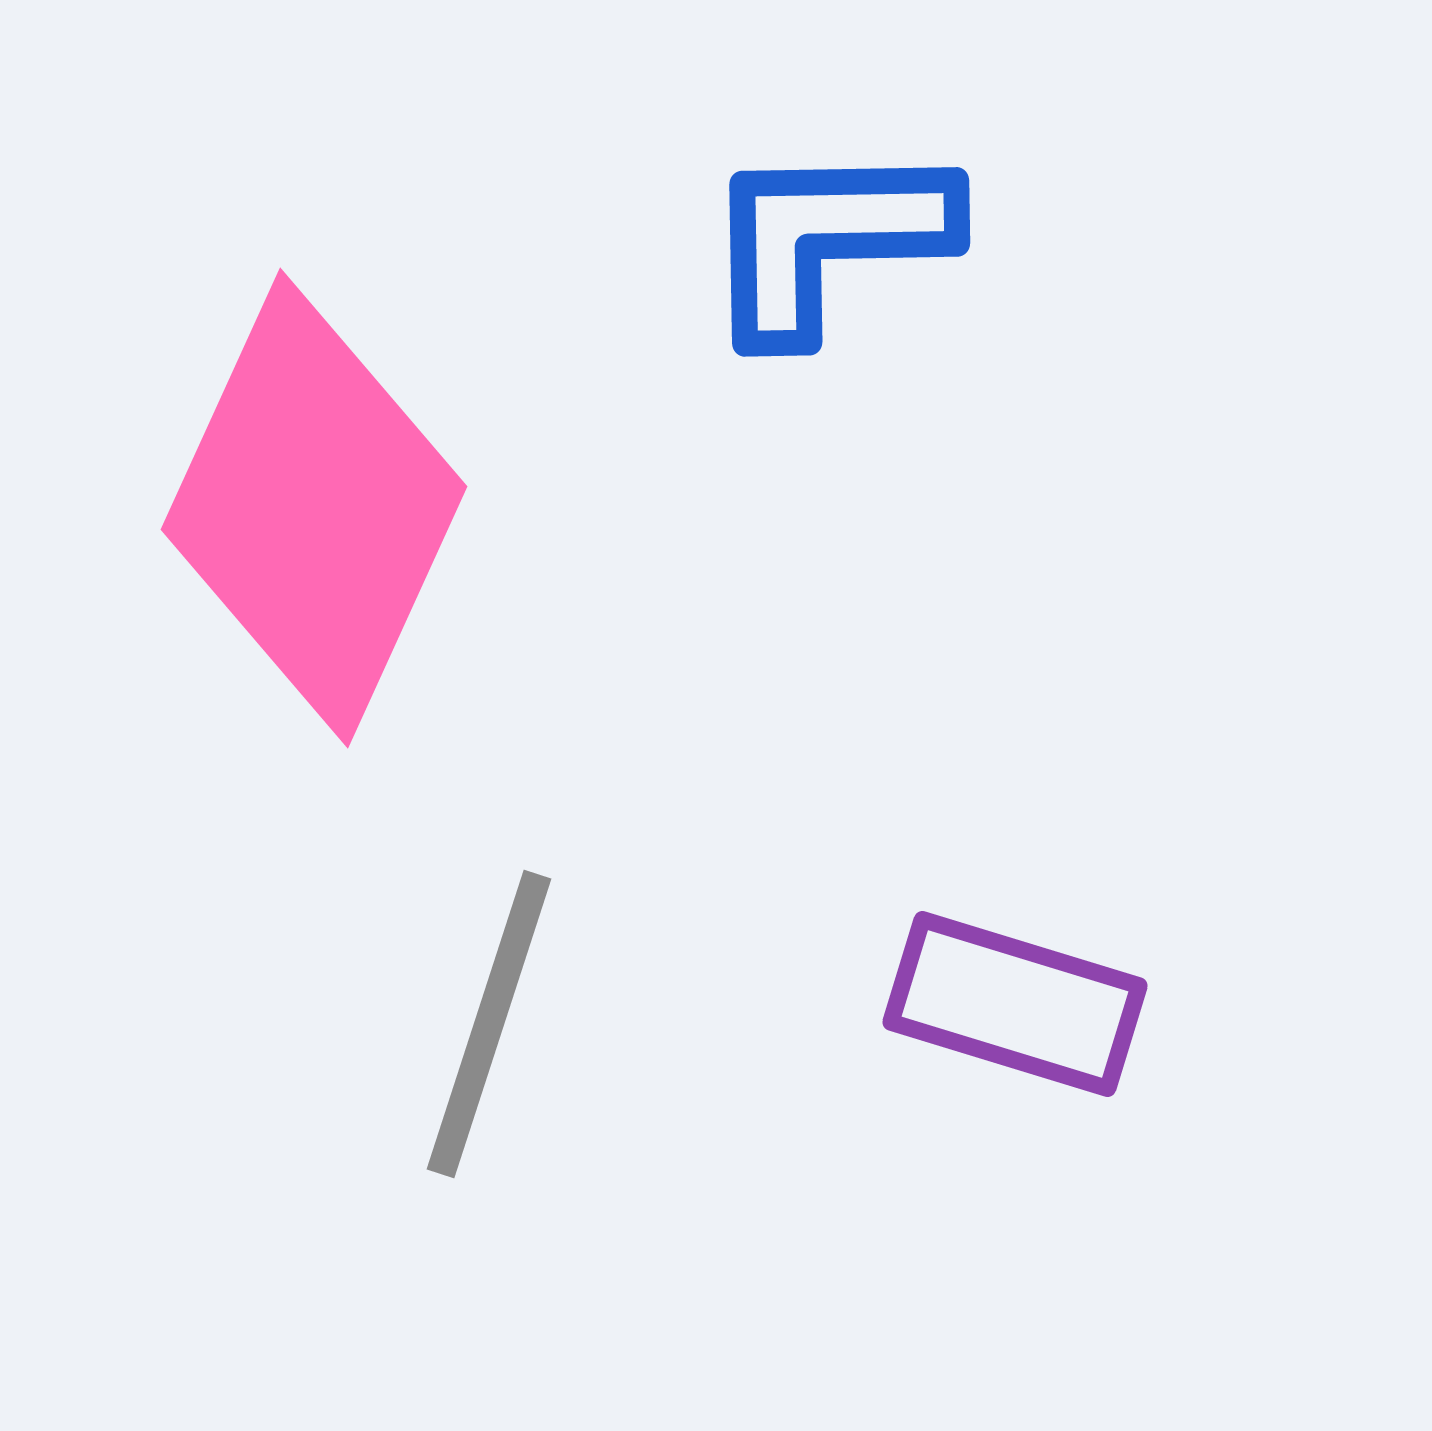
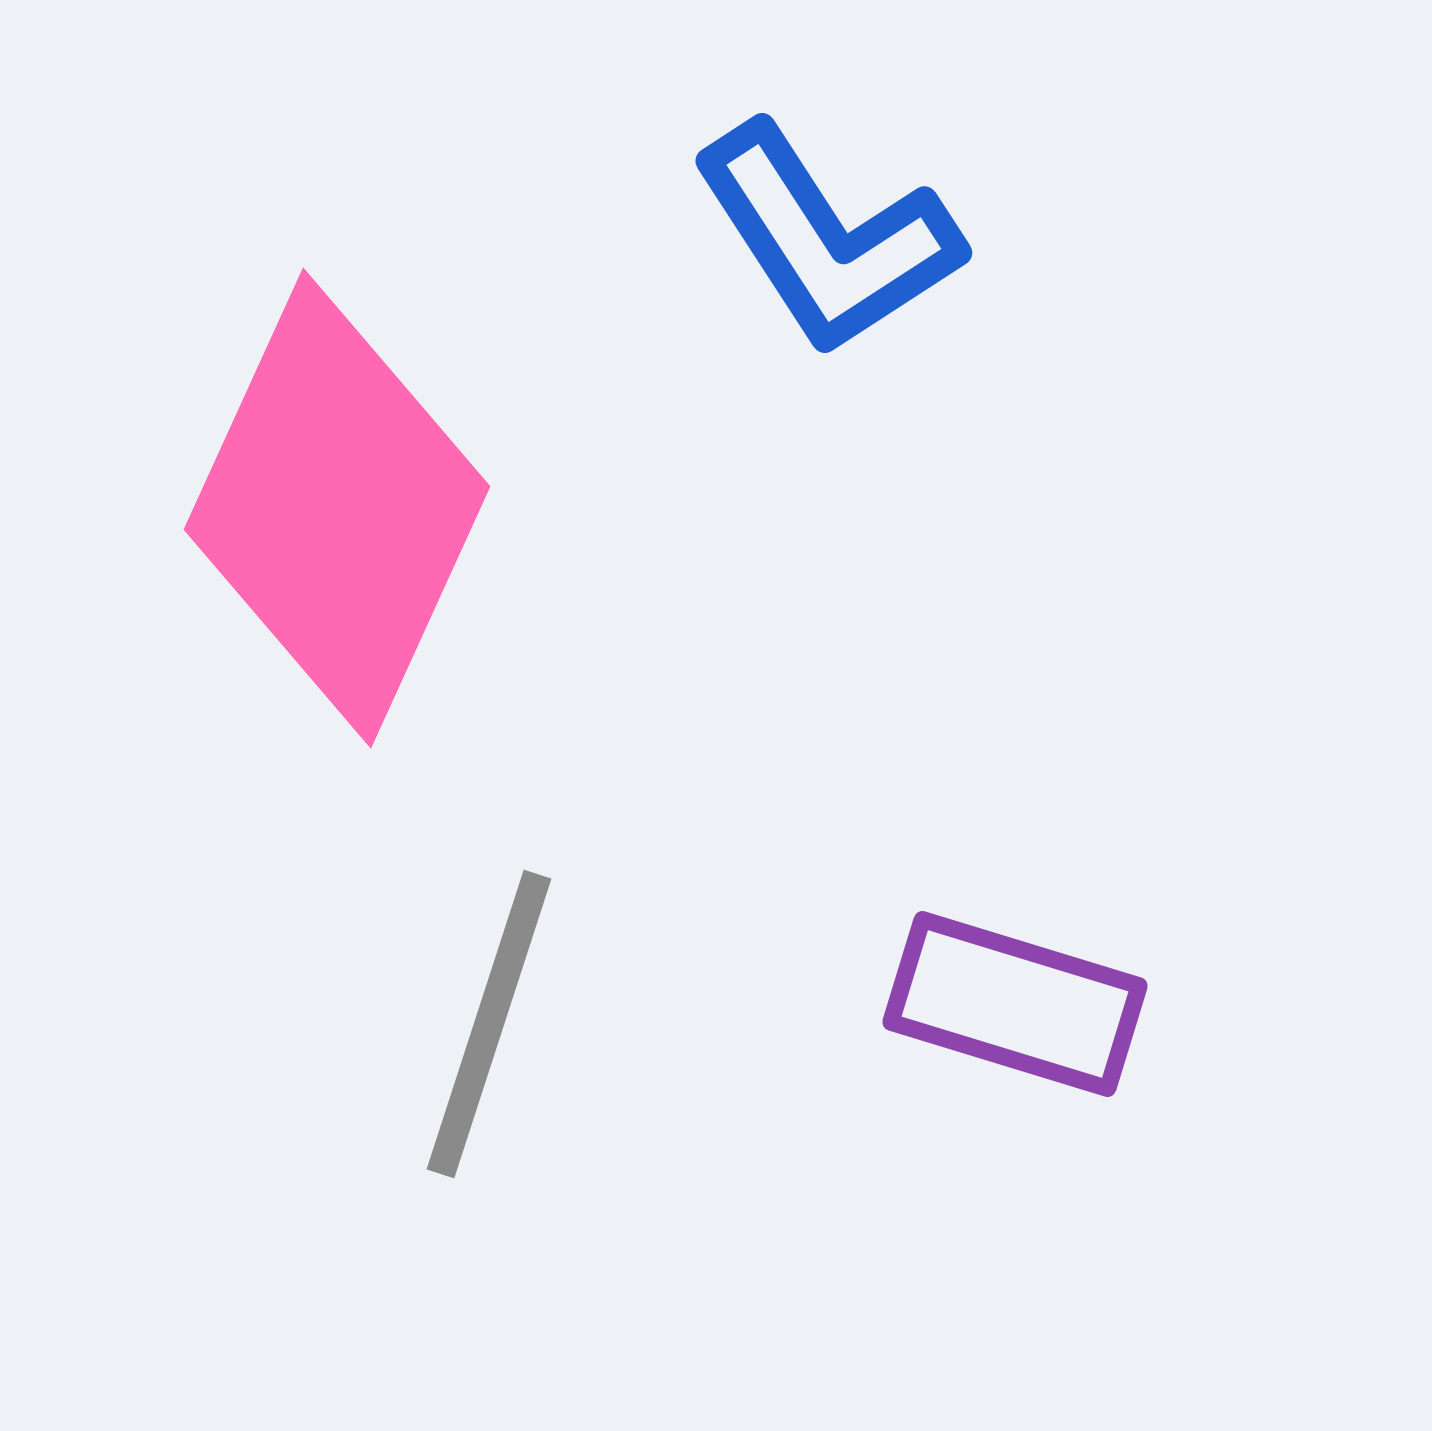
blue L-shape: rotated 122 degrees counterclockwise
pink diamond: moved 23 px right
